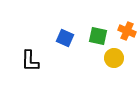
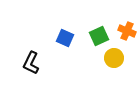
green square: moved 1 px right; rotated 36 degrees counterclockwise
black L-shape: moved 1 px right, 2 px down; rotated 25 degrees clockwise
